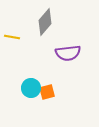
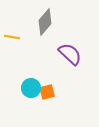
purple semicircle: moved 2 px right, 1 px down; rotated 130 degrees counterclockwise
